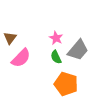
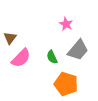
pink star: moved 10 px right, 14 px up
green semicircle: moved 4 px left
